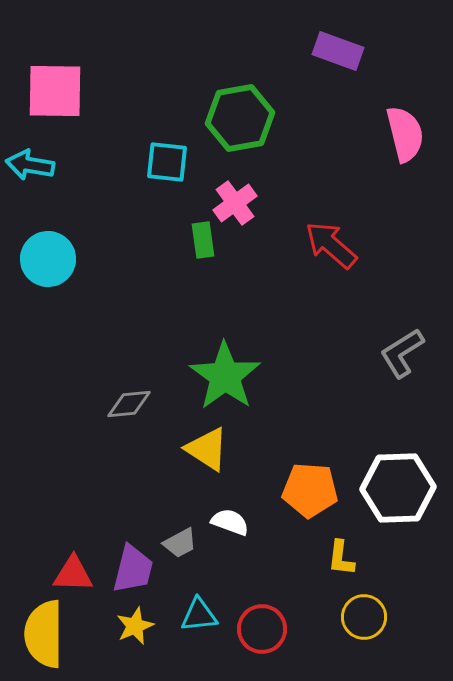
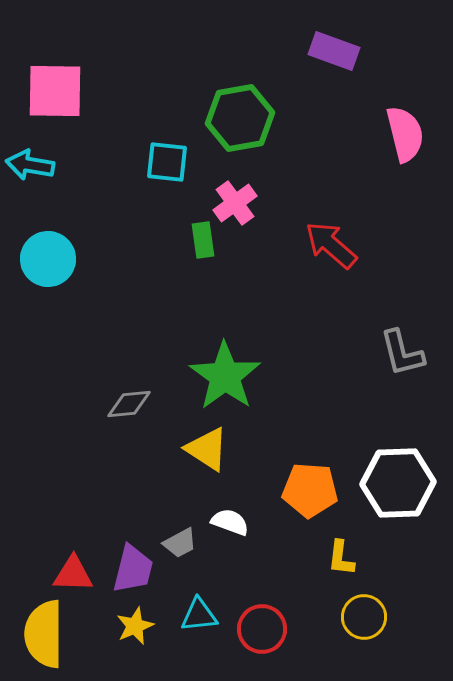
purple rectangle: moved 4 px left
gray L-shape: rotated 72 degrees counterclockwise
white hexagon: moved 5 px up
